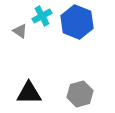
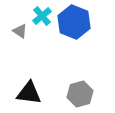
cyan cross: rotated 12 degrees counterclockwise
blue hexagon: moved 3 px left
black triangle: rotated 8 degrees clockwise
